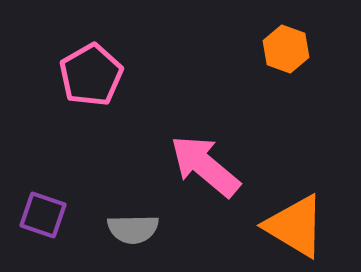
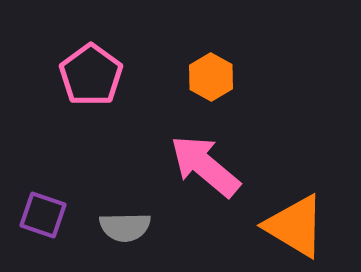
orange hexagon: moved 75 px left, 28 px down; rotated 9 degrees clockwise
pink pentagon: rotated 6 degrees counterclockwise
gray semicircle: moved 8 px left, 2 px up
